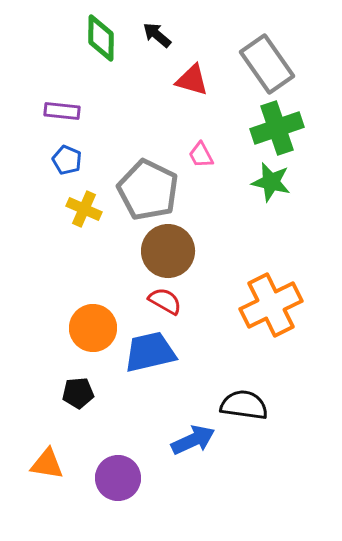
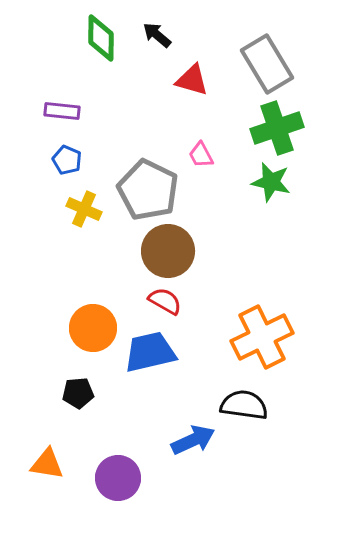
gray rectangle: rotated 4 degrees clockwise
orange cross: moved 9 px left, 32 px down
